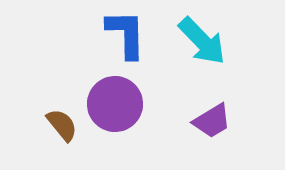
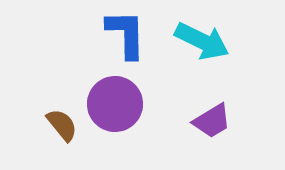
cyan arrow: rotated 20 degrees counterclockwise
